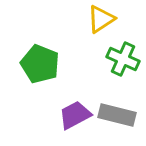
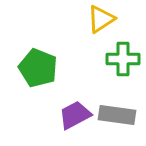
green cross: rotated 24 degrees counterclockwise
green pentagon: moved 2 px left, 4 px down
gray rectangle: rotated 6 degrees counterclockwise
